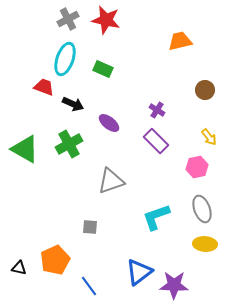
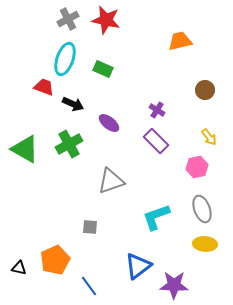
blue triangle: moved 1 px left, 6 px up
